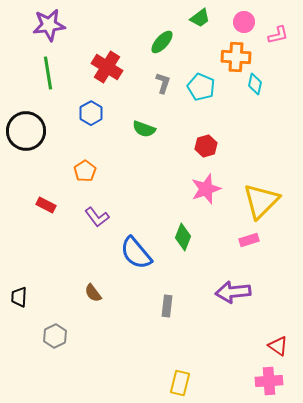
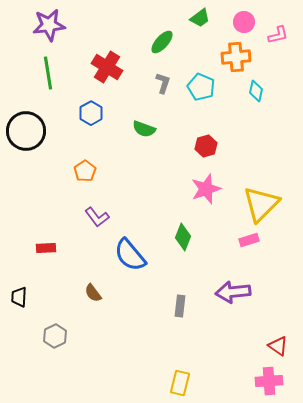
orange cross: rotated 8 degrees counterclockwise
cyan diamond: moved 1 px right, 7 px down
yellow triangle: moved 3 px down
red rectangle: moved 43 px down; rotated 30 degrees counterclockwise
blue semicircle: moved 6 px left, 2 px down
gray rectangle: moved 13 px right
